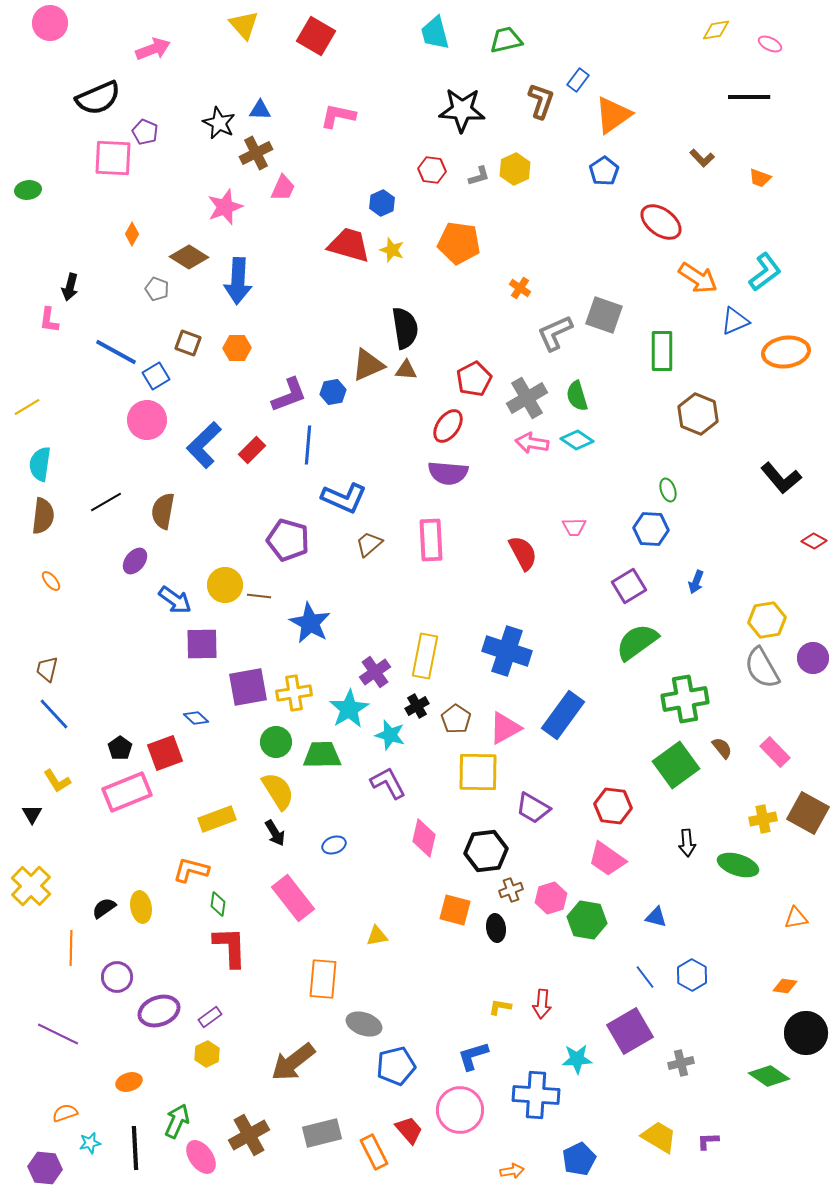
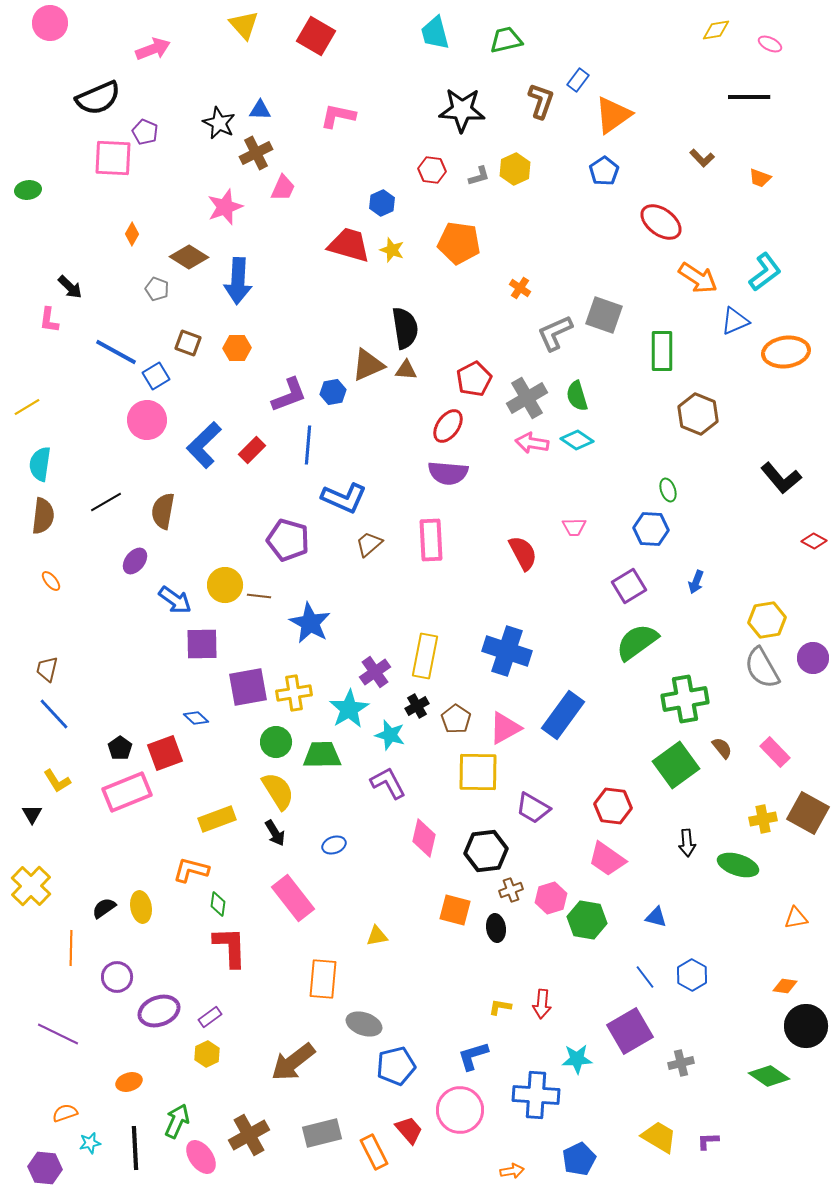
black arrow at (70, 287): rotated 60 degrees counterclockwise
black circle at (806, 1033): moved 7 px up
